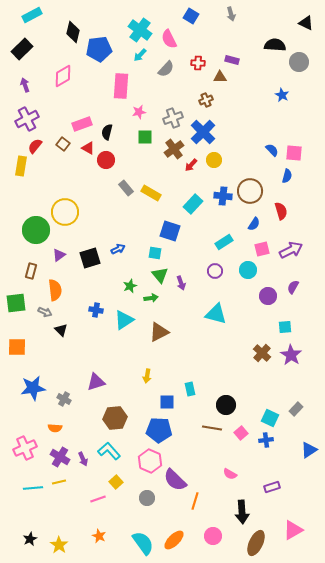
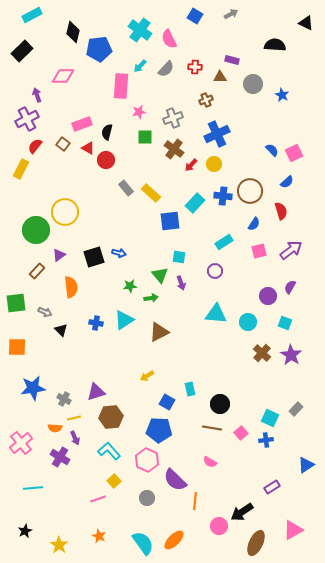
gray arrow at (231, 14): rotated 104 degrees counterclockwise
blue square at (191, 16): moved 4 px right
black rectangle at (22, 49): moved 2 px down
cyan arrow at (140, 55): moved 11 px down
gray circle at (299, 62): moved 46 px left, 22 px down
red cross at (198, 63): moved 3 px left, 4 px down
pink diamond at (63, 76): rotated 30 degrees clockwise
purple arrow at (25, 85): moved 12 px right, 10 px down
blue cross at (203, 132): moved 14 px right, 2 px down; rotated 20 degrees clockwise
brown cross at (174, 149): rotated 18 degrees counterclockwise
pink square at (294, 153): rotated 30 degrees counterclockwise
yellow circle at (214, 160): moved 4 px down
yellow rectangle at (21, 166): moved 3 px down; rotated 18 degrees clockwise
blue semicircle at (287, 176): moved 6 px down; rotated 32 degrees clockwise
yellow rectangle at (151, 193): rotated 12 degrees clockwise
cyan rectangle at (193, 204): moved 2 px right, 1 px up
blue square at (170, 231): moved 10 px up; rotated 25 degrees counterclockwise
blue arrow at (118, 249): moved 1 px right, 4 px down; rotated 40 degrees clockwise
pink square at (262, 249): moved 3 px left, 2 px down
purple arrow at (291, 250): rotated 10 degrees counterclockwise
cyan square at (155, 253): moved 24 px right, 4 px down
black square at (90, 258): moved 4 px right, 1 px up
cyan circle at (248, 270): moved 52 px down
brown rectangle at (31, 271): moved 6 px right; rotated 28 degrees clockwise
green star at (130, 286): rotated 16 degrees clockwise
purple semicircle at (293, 287): moved 3 px left
orange semicircle at (55, 290): moved 16 px right, 3 px up
blue cross at (96, 310): moved 13 px down
cyan triangle at (216, 314): rotated 10 degrees counterclockwise
cyan square at (285, 327): moved 4 px up; rotated 24 degrees clockwise
yellow arrow at (147, 376): rotated 48 degrees clockwise
purple triangle at (96, 382): moved 10 px down
blue square at (167, 402): rotated 28 degrees clockwise
black circle at (226, 405): moved 6 px left, 1 px up
brown hexagon at (115, 418): moved 4 px left, 1 px up
pink cross at (25, 448): moved 4 px left, 5 px up; rotated 15 degrees counterclockwise
blue triangle at (309, 450): moved 3 px left, 15 px down
purple arrow at (83, 459): moved 8 px left, 21 px up
pink hexagon at (150, 461): moved 3 px left, 1 px up
pink semicircle at (230, 474): moved 20 px left, 12 px up
yellow line at (59, 482): moved 15 px right, 64 px up
yellow square at (116, 482): moved 2 px left, 1 px up
purple rectangle at (272, 487): rotated 14 degrees counterclockwise
orange line at (195, 501): rotated 12 degrees counterclockwise
black arrow at (242, 512): rotated 60 degrees clockwise
pink circle at (213, 536): moved 6 px right, 10 px up
black star at (30, 539): moved 5 px left, 8 px up
